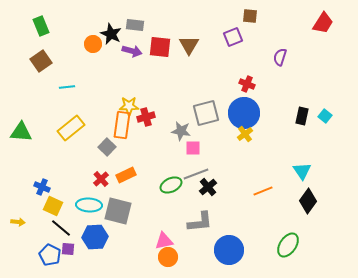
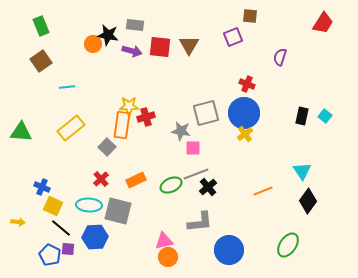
black star at (111, 34): moved 3 px left, 1 px down; rotated 15 degrees counterclockwise
orange rectangle at (126, 175): moved 10 px right, 5 px down
